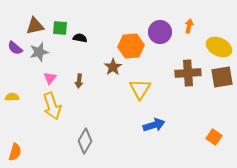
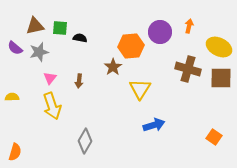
brown cross: moved 4 px up; rotated 20 degrees clockwise
brown square: moved 1 px left, 1 px down; rotated 10 degrees clockwise
